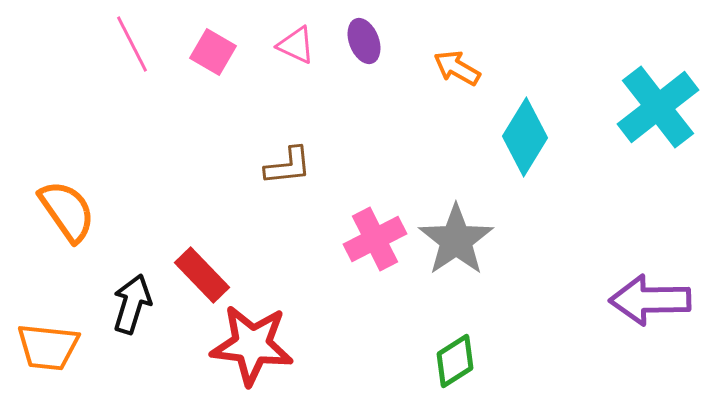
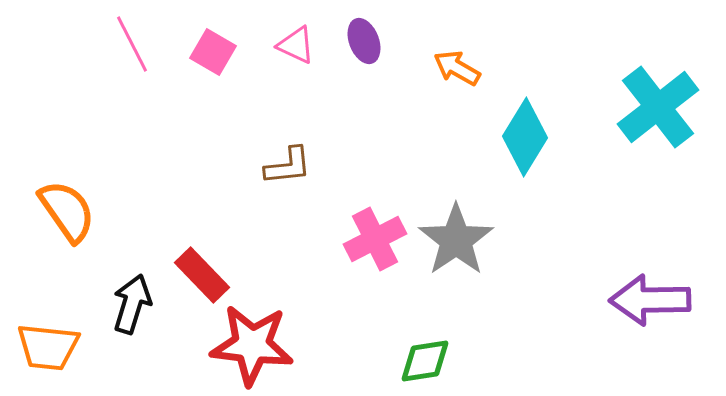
green diamond: moved 30 px left; rotated 24 degrees clockwise
